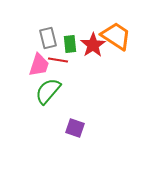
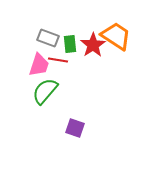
gray rectangle: rotated 55 degrees counterclockwise
green semicircle: moved 3 px left
